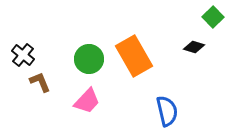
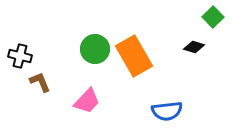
black cross: moved 3 px left, 1 px down; rotated 25 degrees counterclockwise
green circle: moved 6 px right, 10 px up
blue semicircle: rotated 96 degrees clockwise
